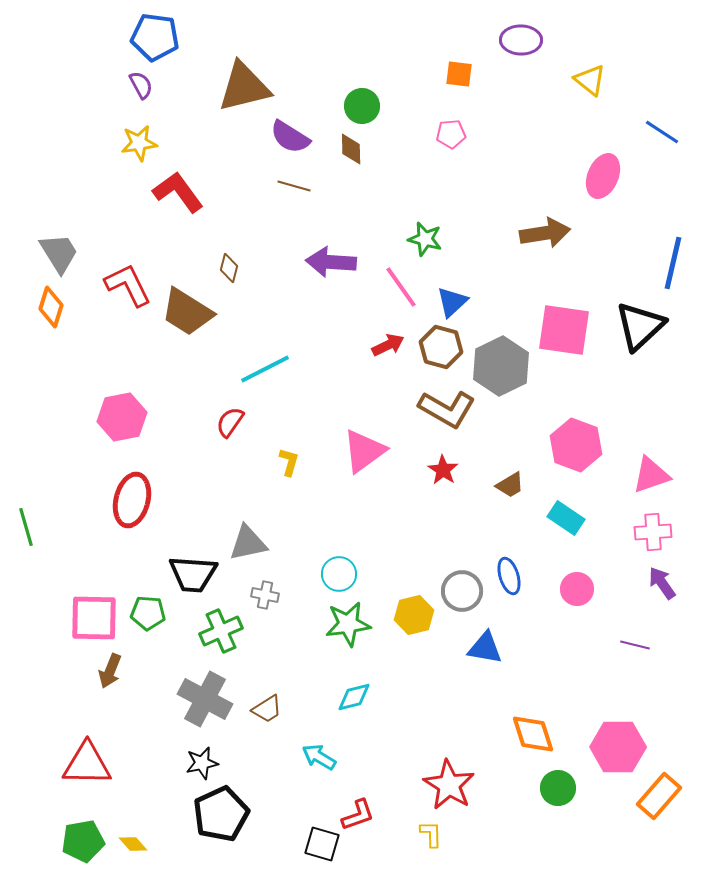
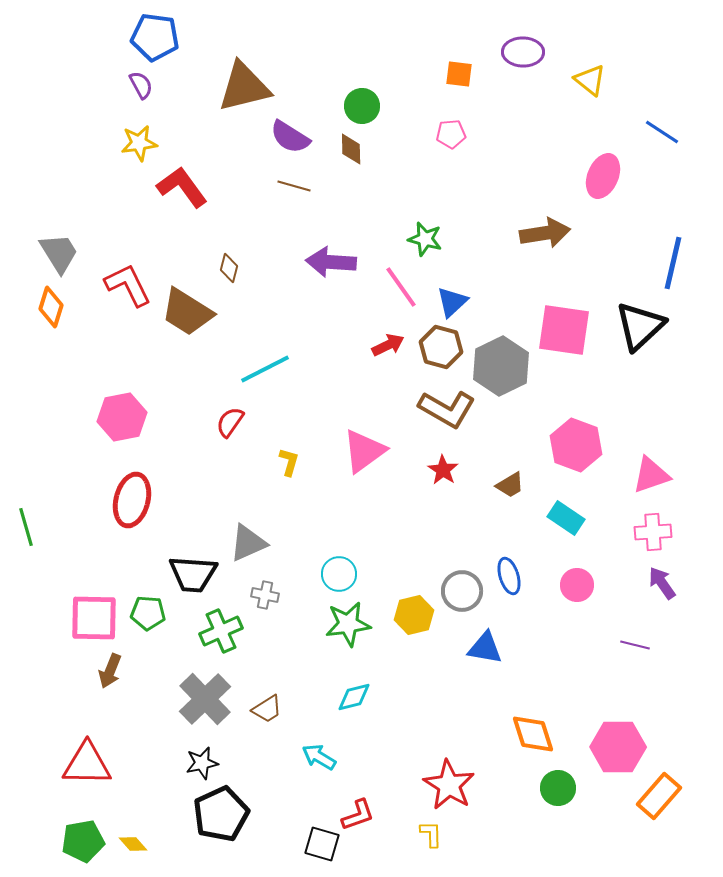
purple ellipse at (521, 40): moved 2 px right, 12 px down
red L-shape at (178, 192): moved 4 px right, 5 px up
gray triangle at (248, 543): rotated 12 degrees counterclockwise
pink circle at (577, 589): moved 4 px up
gray cross at (205, 699): rotated 18 degrees clockwise
